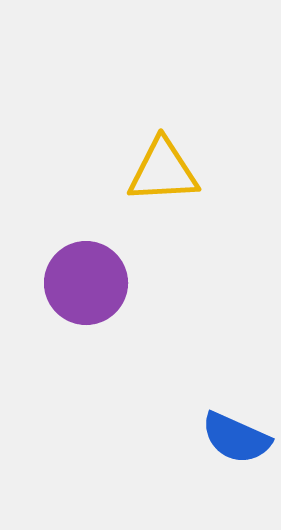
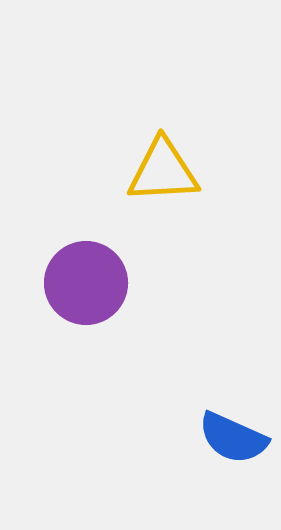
blue semicircle: moved 3 px left
